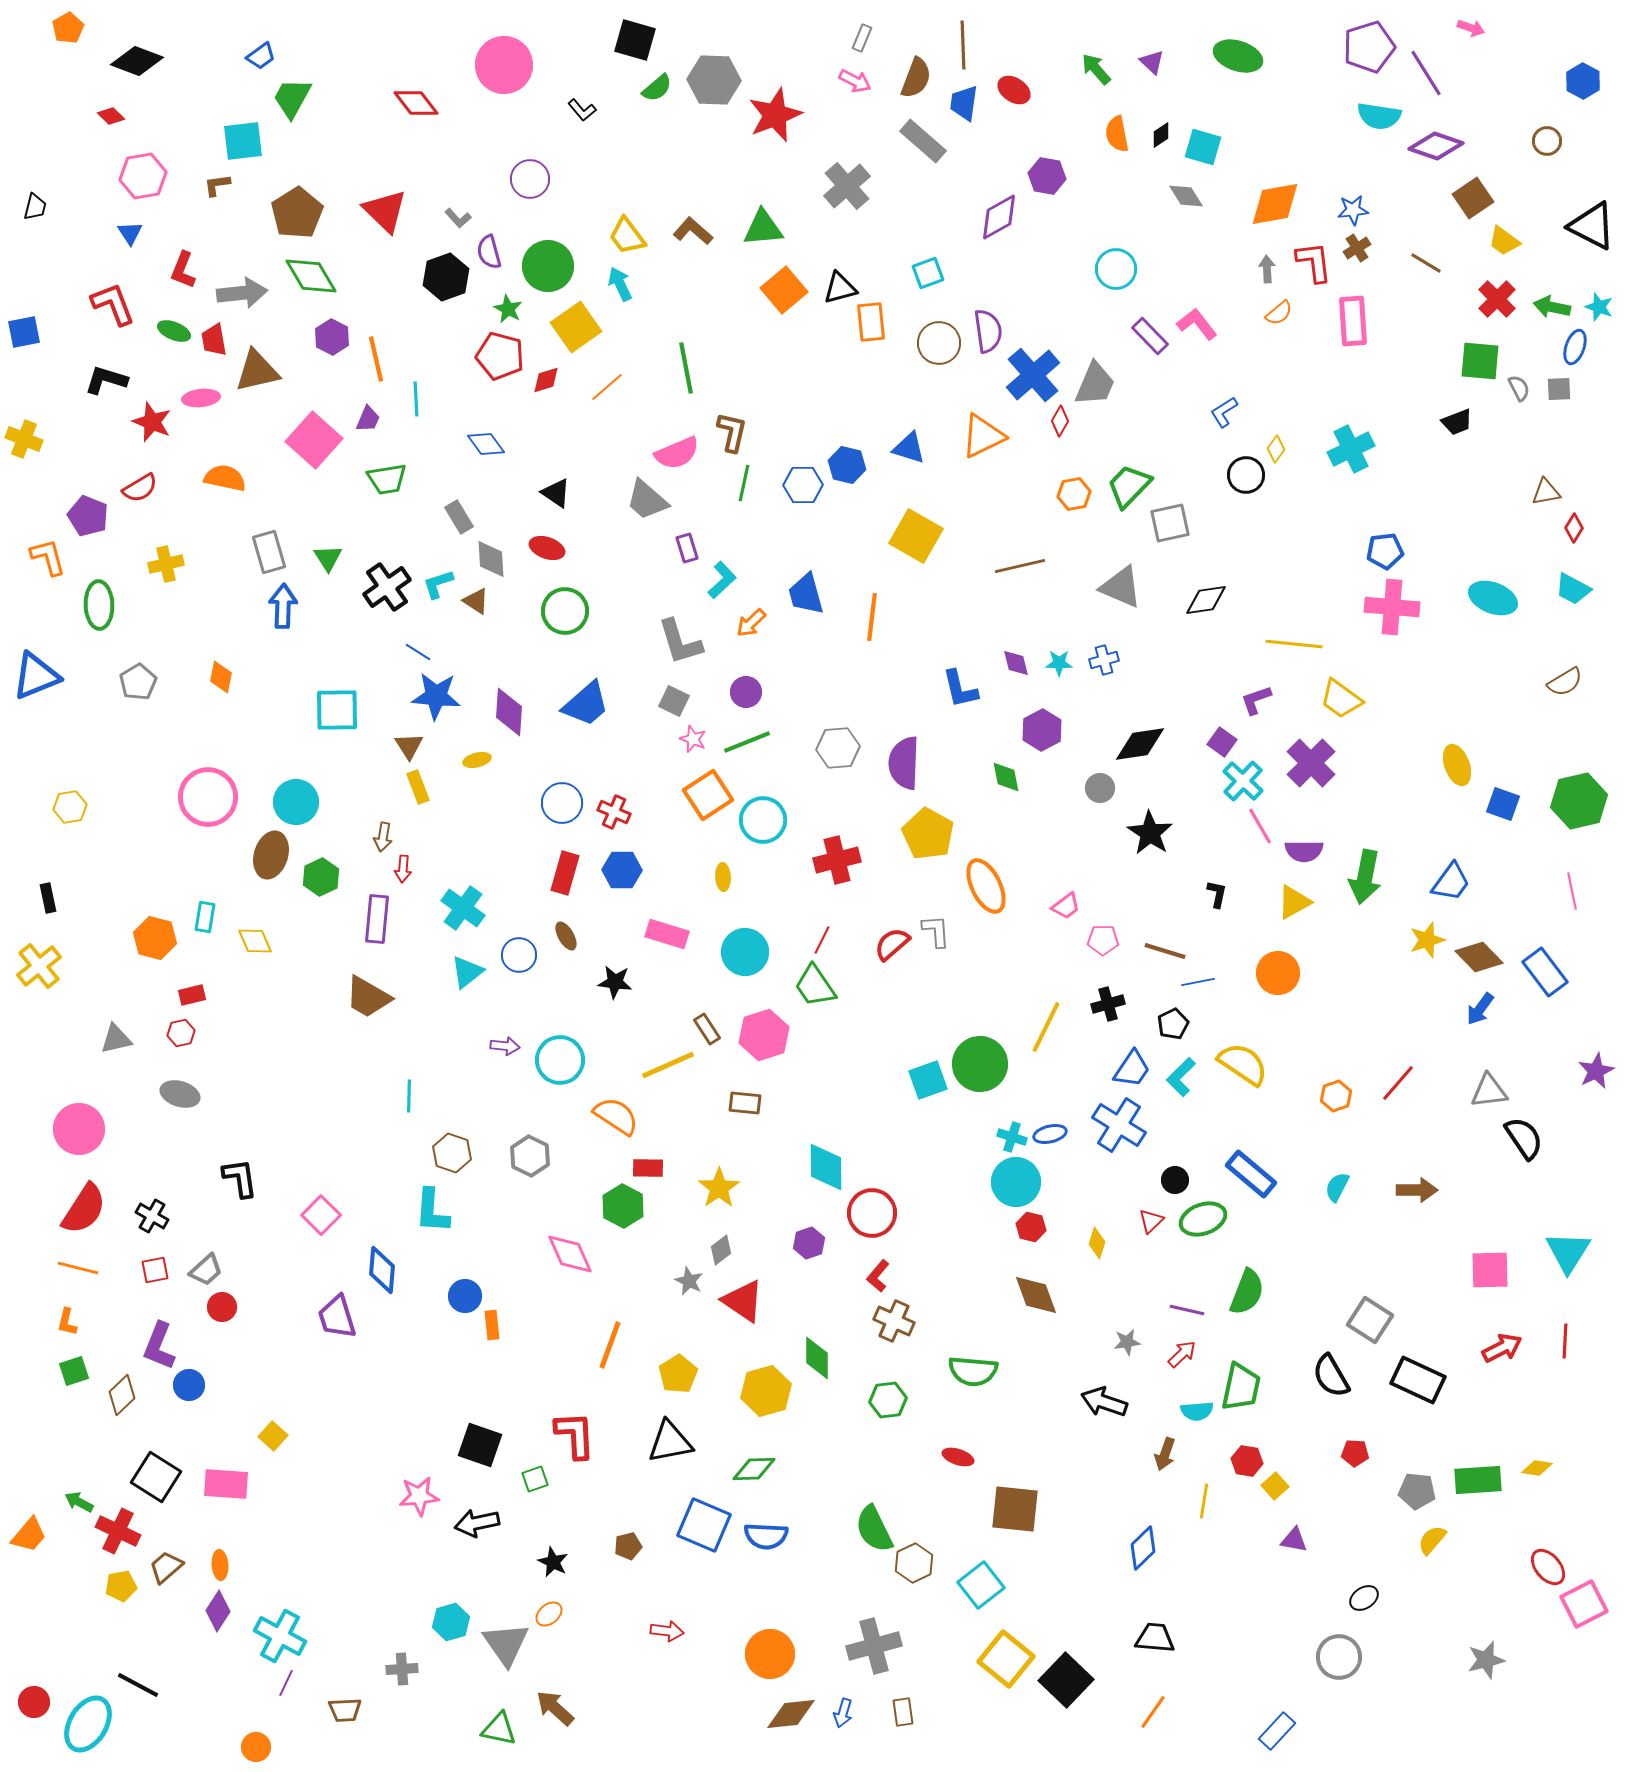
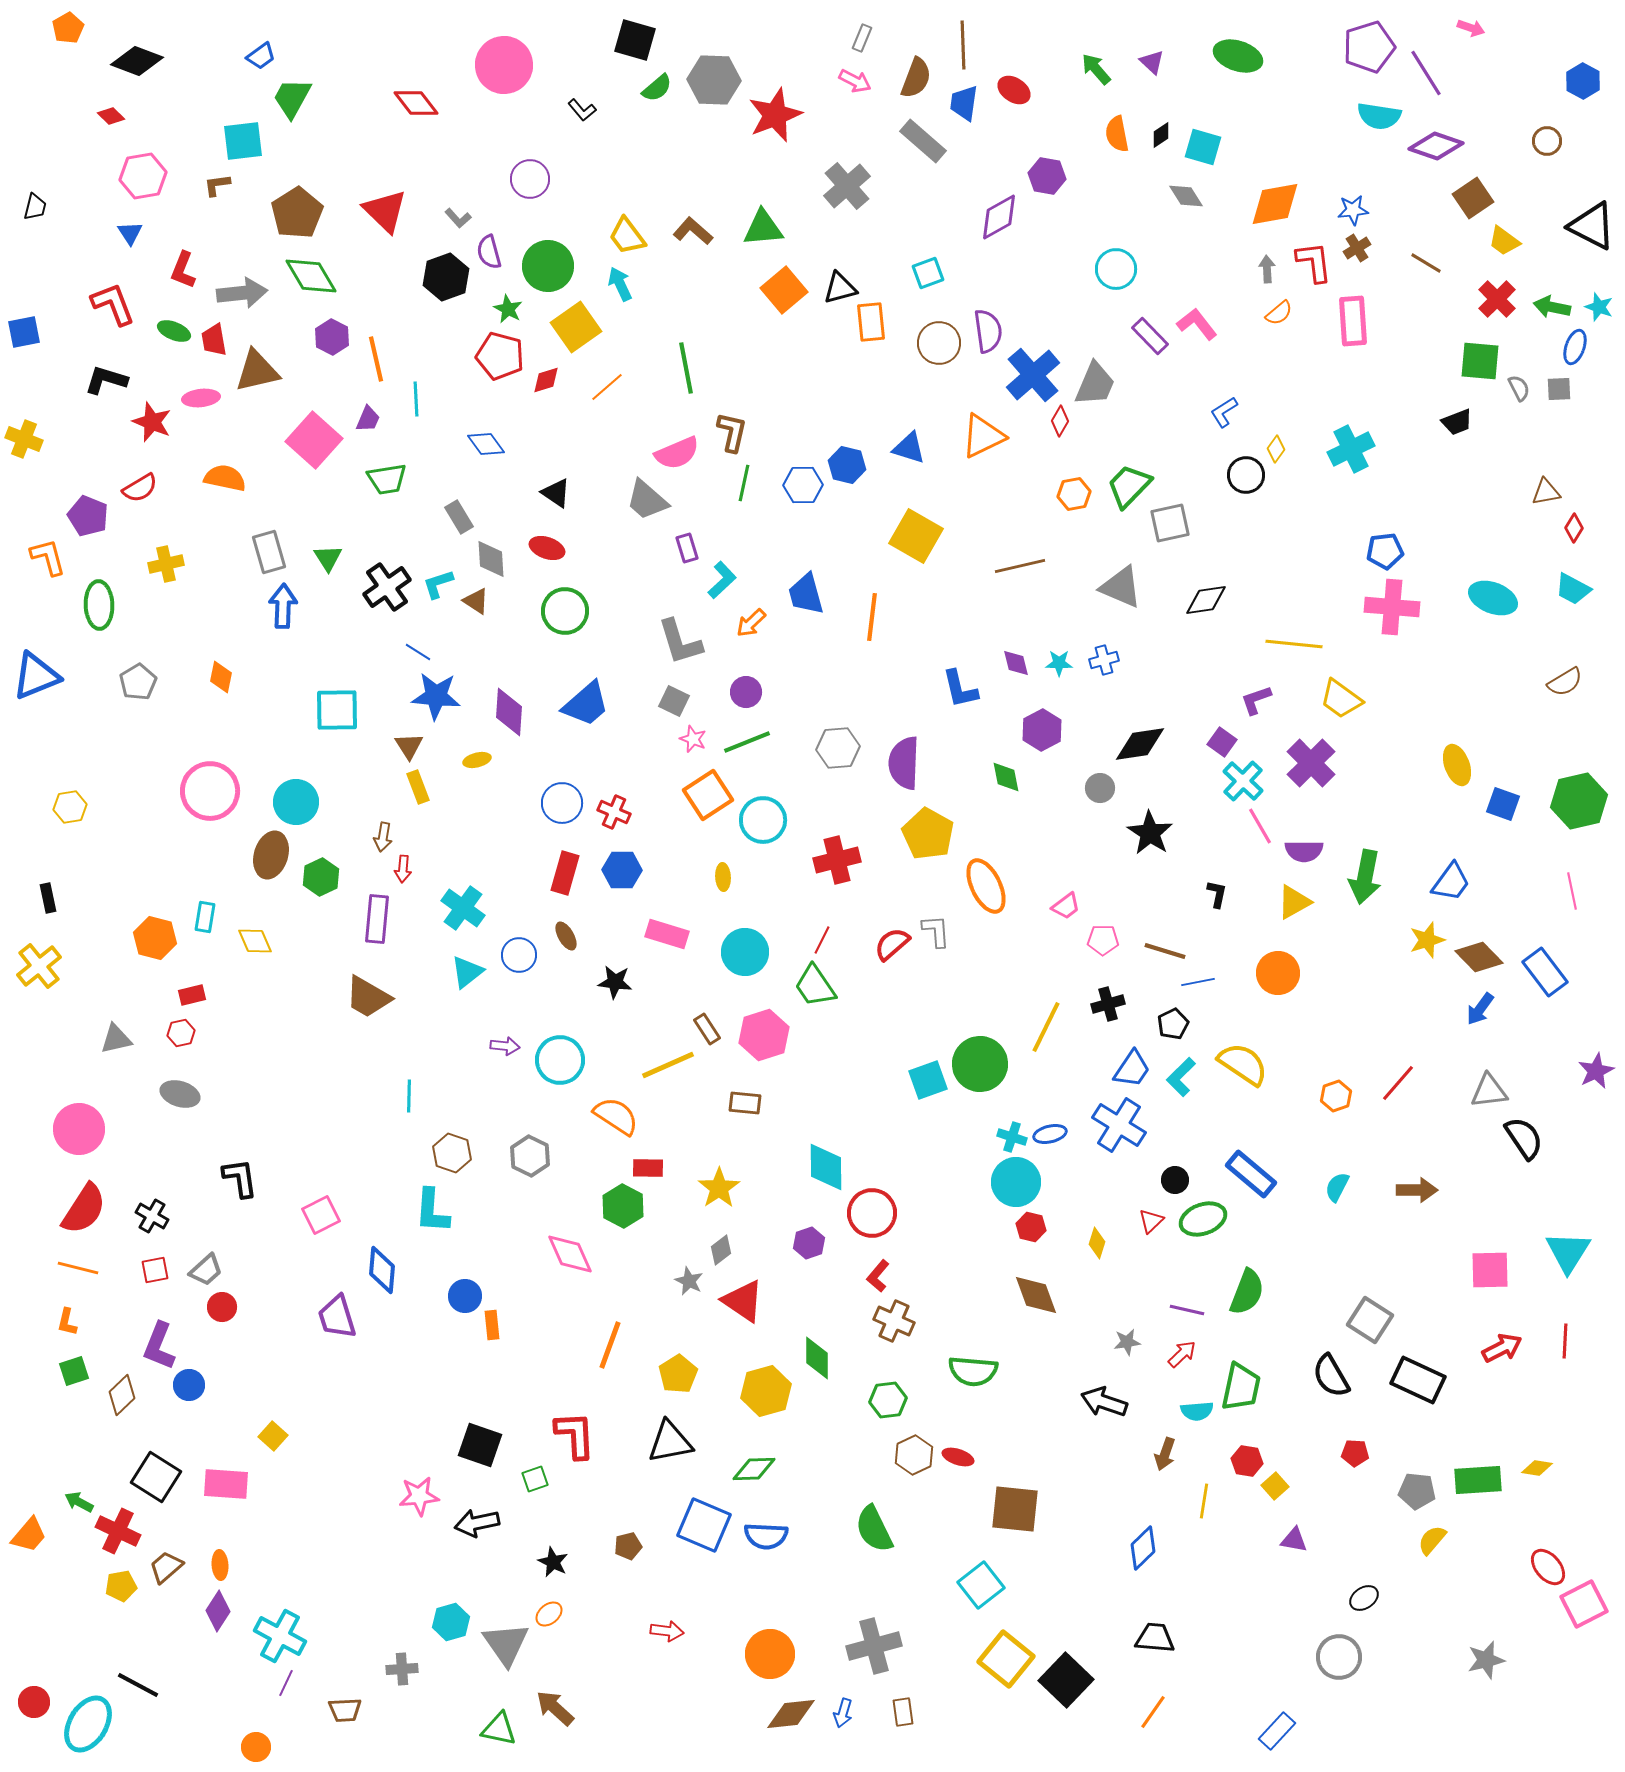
pink circle at (208, 797): moved 2 px right, 6 px up
pink square at (321, 1215): rotated 18 degrees clockwise
brown hexagon at (914, 1563): moved 108 px up
